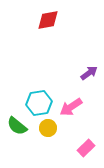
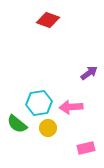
red diamond: rotated 30 degrees clockwise
pink arrow: rotated 30 degrees clockwise
green semicircle: moved 2 px up
pink rectangle: rotated 30 degrees clockwise
